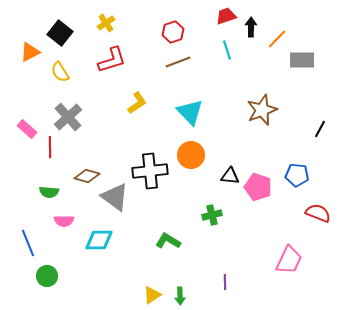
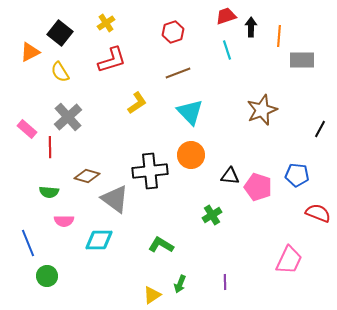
orange line: moved 2 px right, 3 px up; rotated 40 degrees counterclockwise
brown line: moved 11 px down
gray triangle: moved 2 px down
green cross: rotated 18 degrees counterclockwise
green L-shape: moved 7 px left, 4 px down
green arrow: moved 12 px up; rotated 24 degrees clockwise
